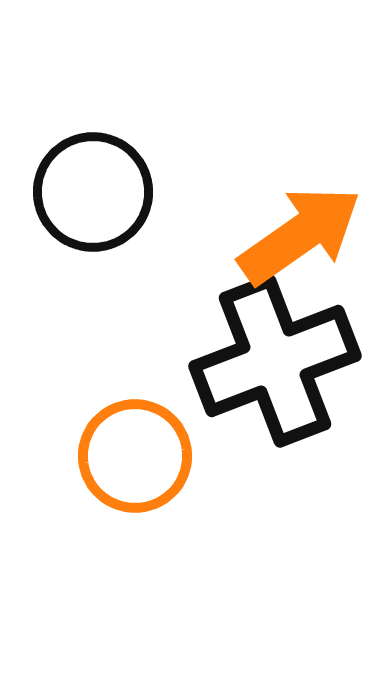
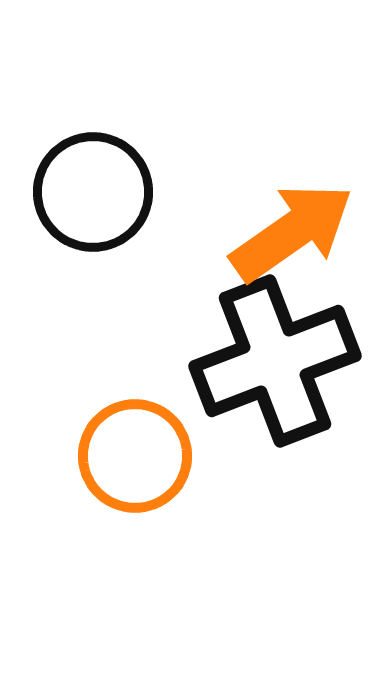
orange arrow: moved 8 px left, 3 px up
